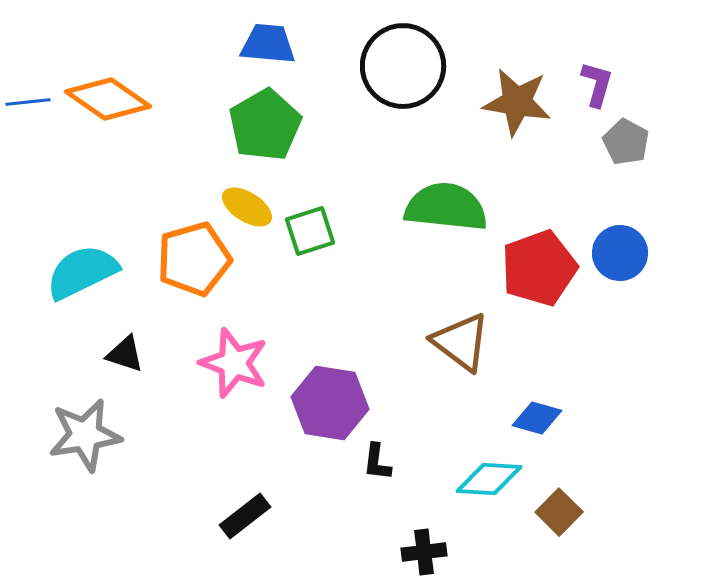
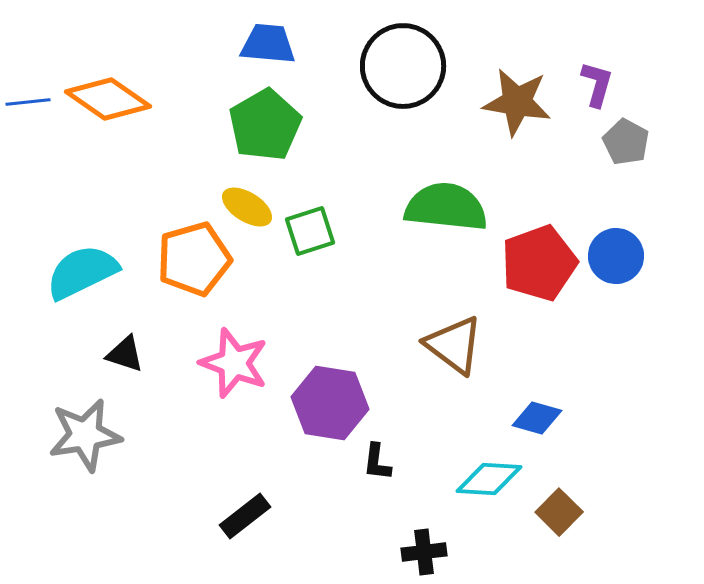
blue circle: moved 4 px left, 3 px down
red pentagon: moved 5 px up
brown triangle: moved 7 px left, 3 px down
